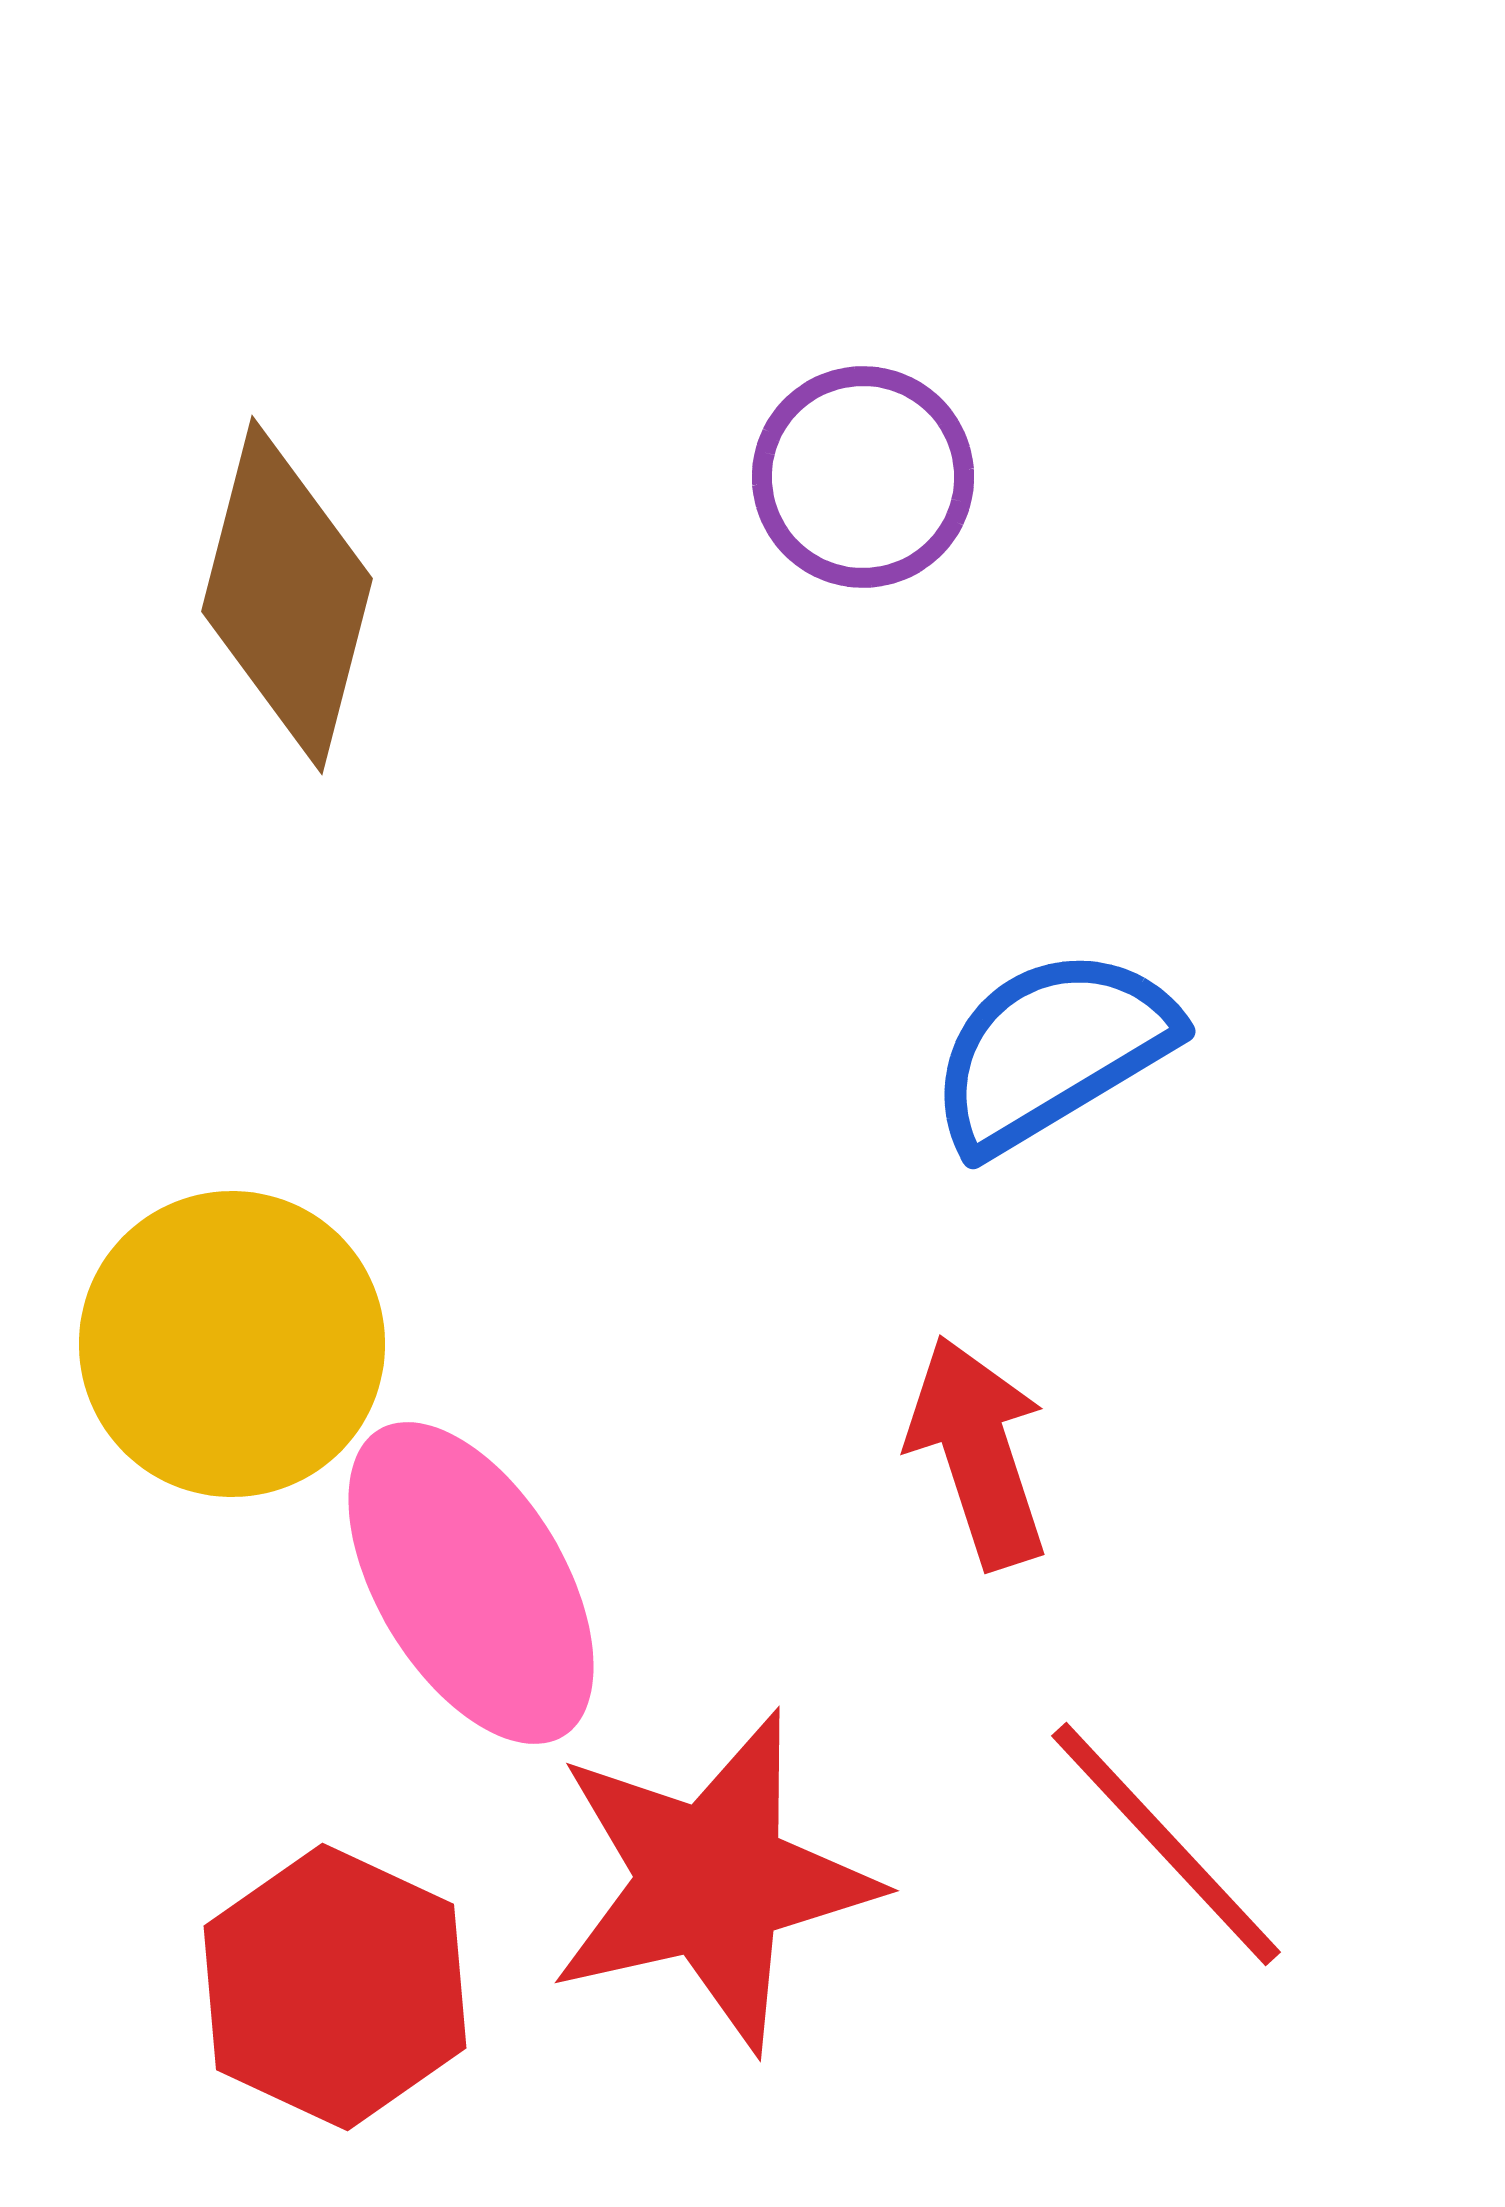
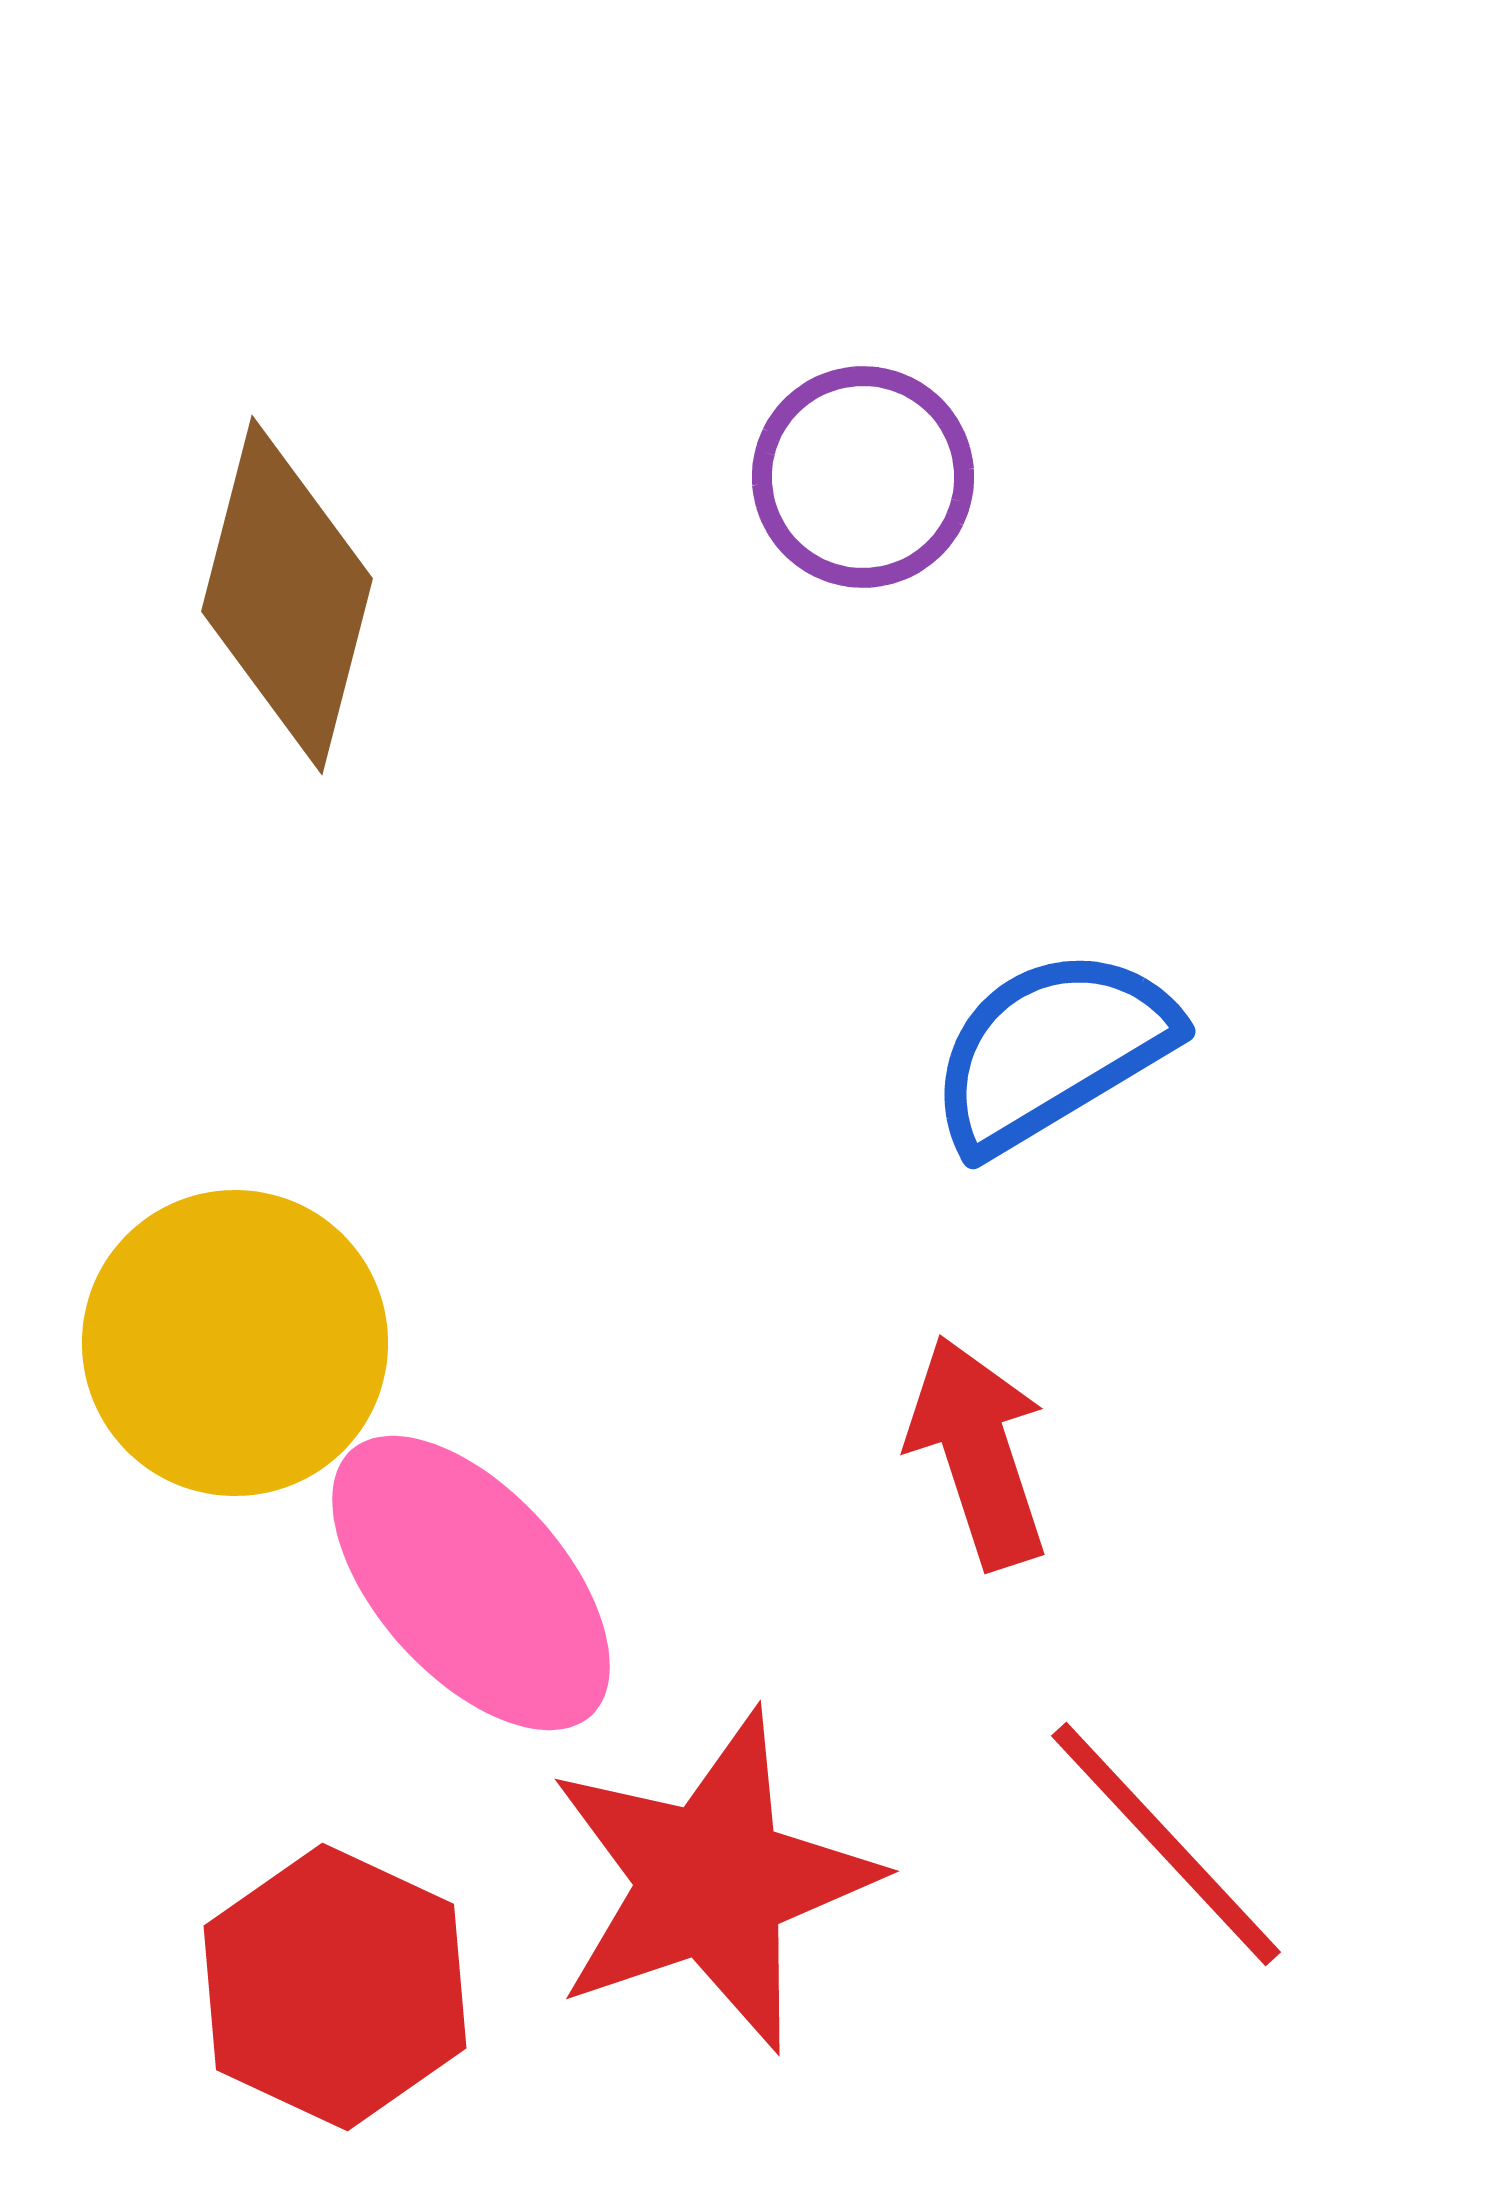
yellow circle: moved 3 px right, 1 px up
pink ellipse: rotated 11 degrees counterclockwise
red star: rotated 6 degrees counterclockwise
